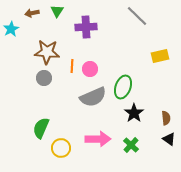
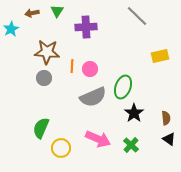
pink arrow: rotated 25 degrees clockwise
